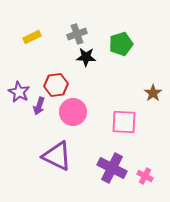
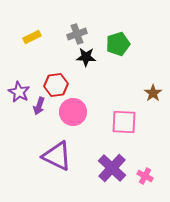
green pentagon: moved 3 px left
purple cross: rotated 16 degrees clockwise
